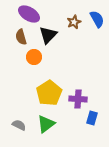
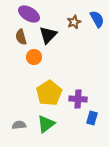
gray semicircle: rotated 32 degrees counterclockwise
